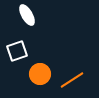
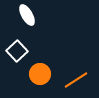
white square: rotated 25 degrees counterclockwise
orange line: moved 4 px right
